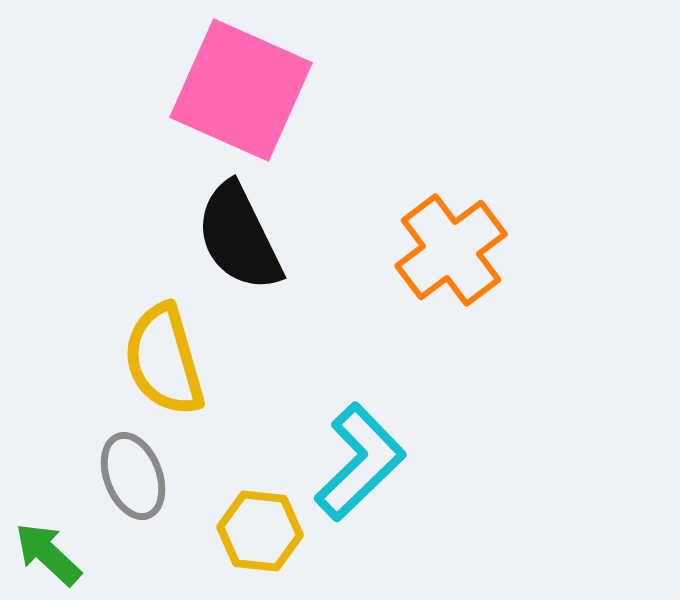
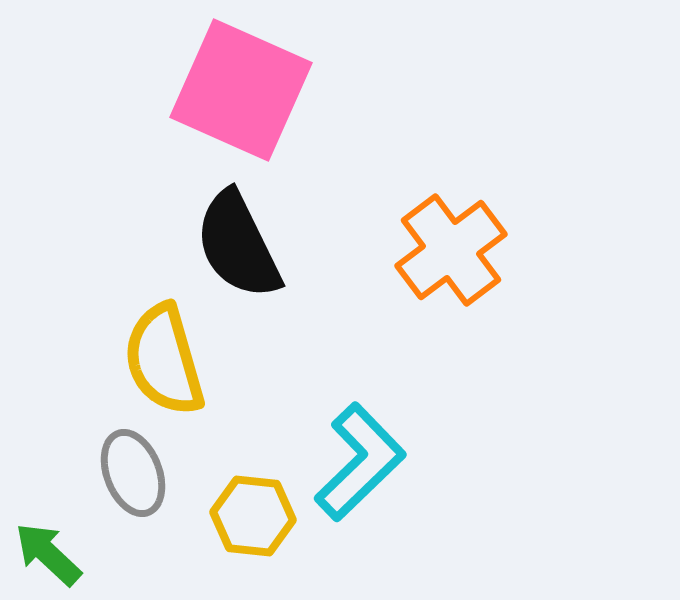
black semicircle: moved 1 px left, 8 px down
gray ellipse: moved 3 px up
yellow hexagon: moved 7 px left, 15 px up
